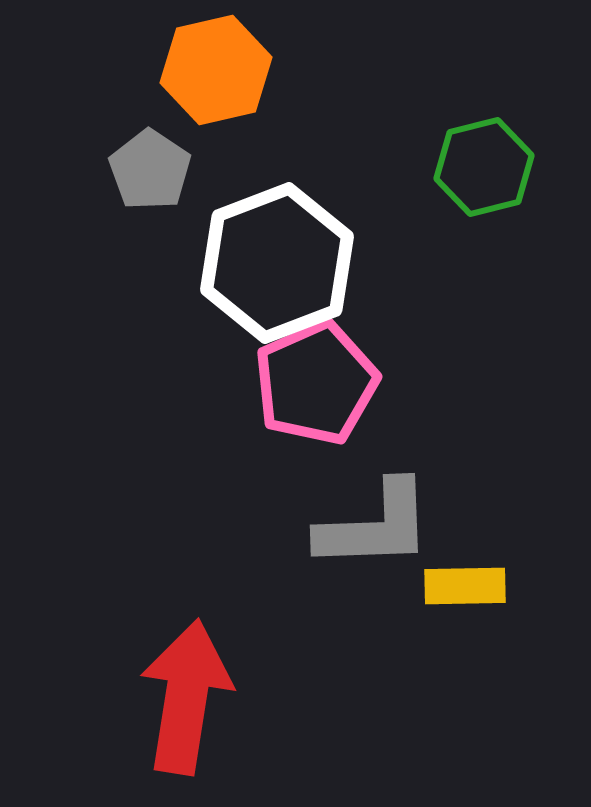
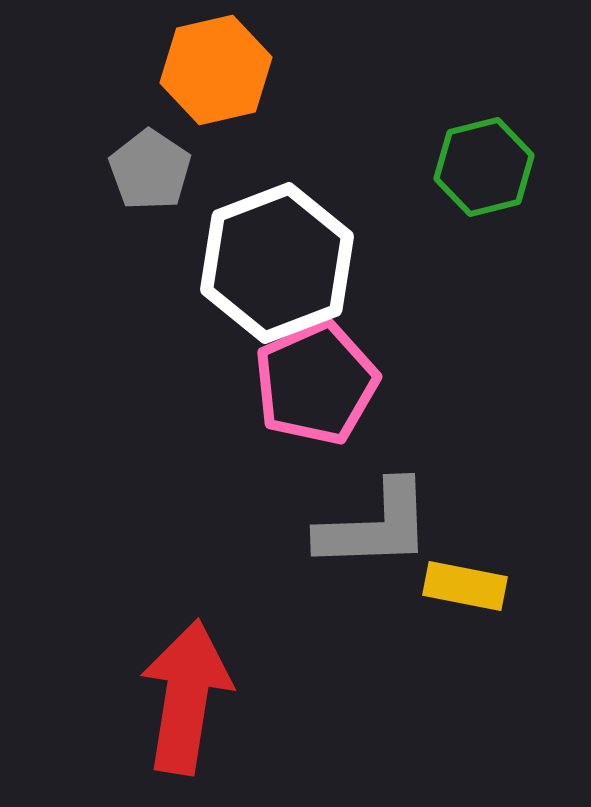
yellow rectangle: rotated 12 degrees clockwise
